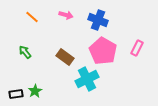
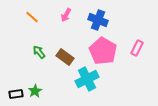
pink arrow: rotated 104 degrees clockwise
green arrow: moved 14 px right
